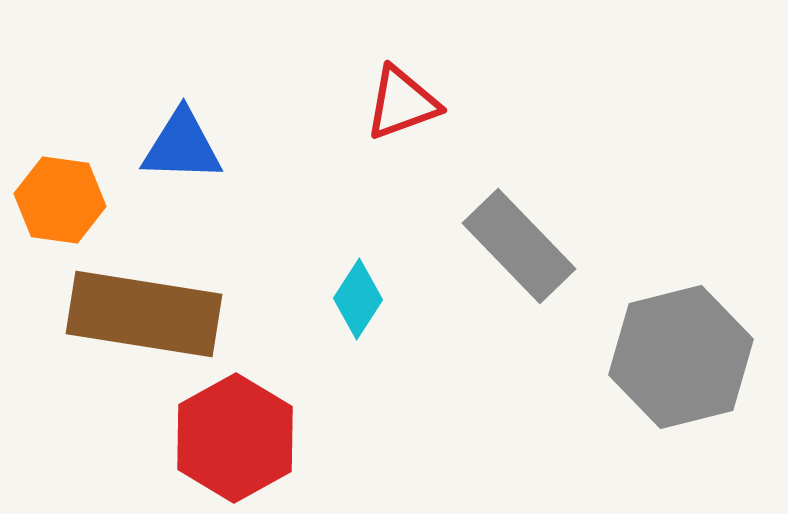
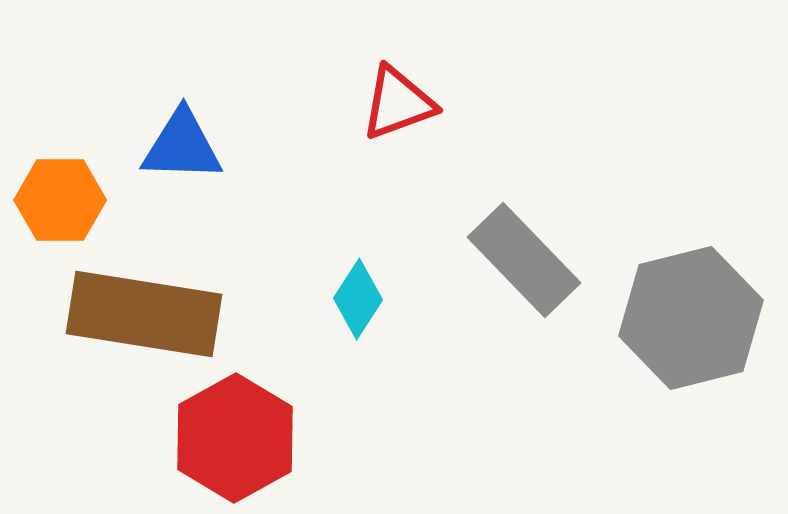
red triangle: moved 4 px left
orange hexagon: rotated 8 degrees counterclockwise
gray rectangle: moved 5 px right, 14 px down
gray hexagon: moved 10 px right, 39 px up
